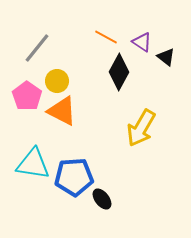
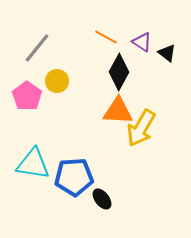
black triangle: moved 1 px right, 4 px up
orange triangle: moved 56 px right; rotated 24 degrees counterclockwise
